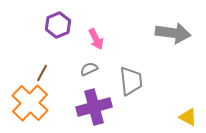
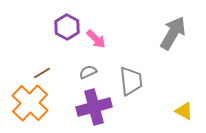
purple hexagon: moved 9 px right, 2 px down; rotated 10 degrees counterclockwise
gray arrow: rotated 68 degrees counterclockwise
pink arrow: rotated 20 degrees counterclockwise
gray semicircle: moved 1 px left, 3 px down
brown line: rotated 30 degrees clockwise
yellow triangle: moved 4 px left, 6 px up
